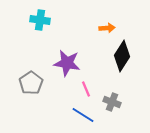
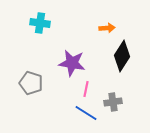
cyan cross: moved 3 px down
purple star: moved 5 px right
gray pentagon: rotated 20 degrees counterclockwise
pink line: rotated 35 degrees clockwise
gray cross: moved 1 px right; rotated 30 degrees counterclockwise
blue line: moved 3 px right, 2 px up
